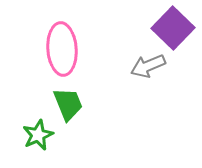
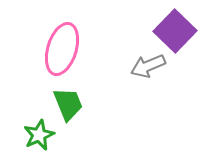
purple square: moved 2 px right, 3 px down
pink ellipse: rotated 21 degrees clockwise
green star: moved 1 px right
